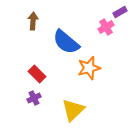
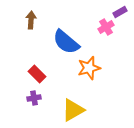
brown arrow: moved 2 px left, 1 px up
purple cross: rotated 16 degrees clockwise
yellow triangle: rotated 15 degrees clockwise
